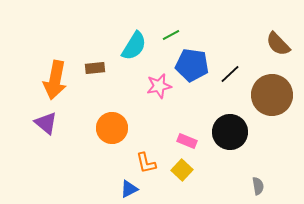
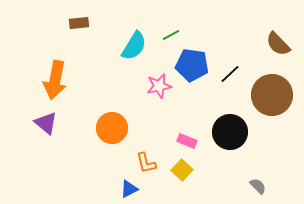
brown rectangle: moved 16 px left, 45 px up
gray semicircle: rotated 36 degrees counterclockwise
